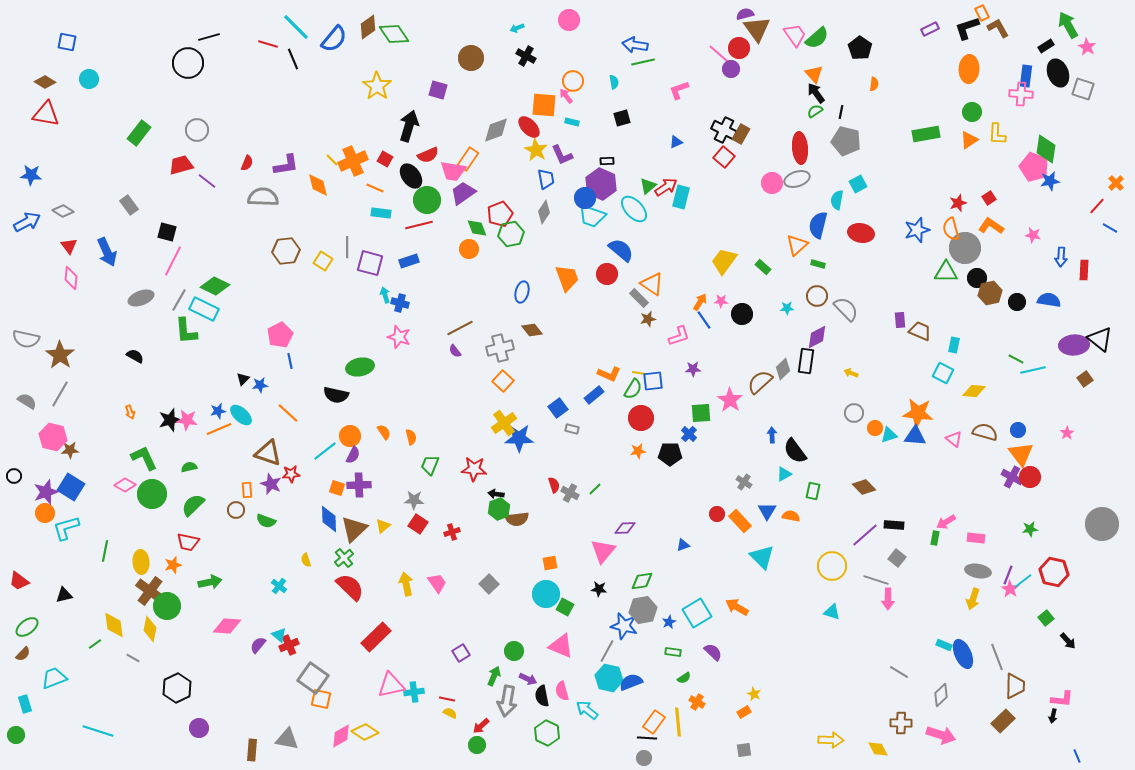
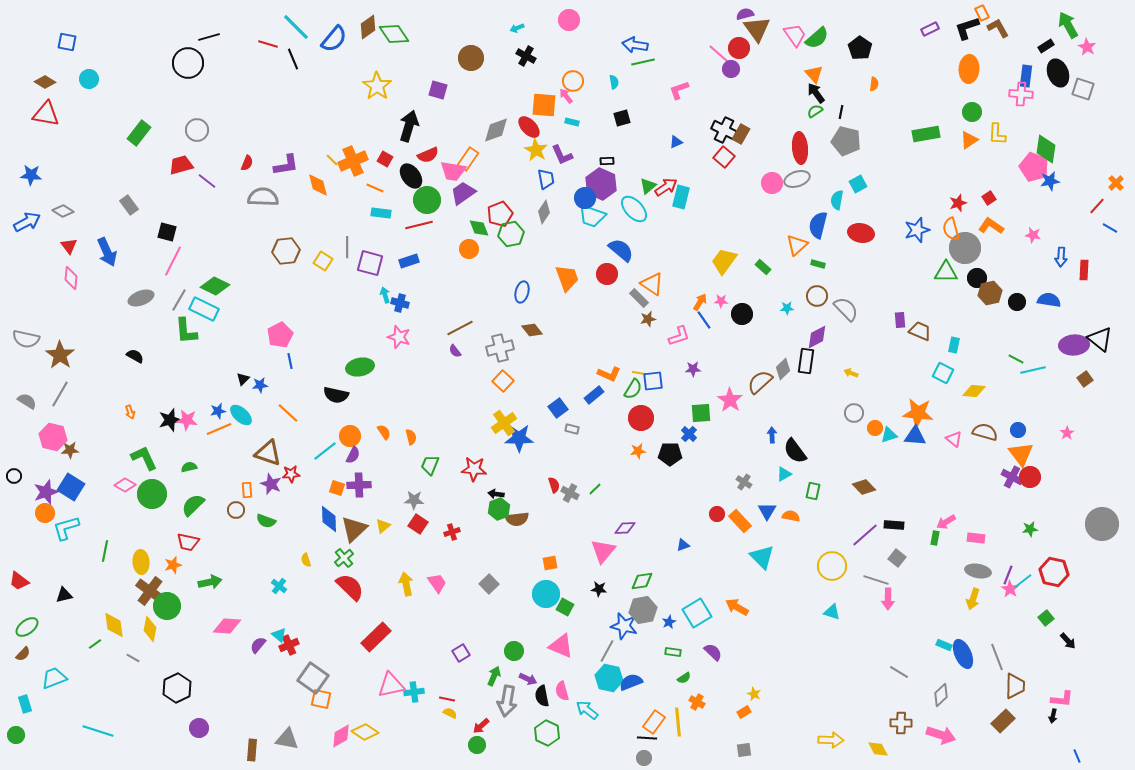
green diamond at (477, 228): moved 2 px right
